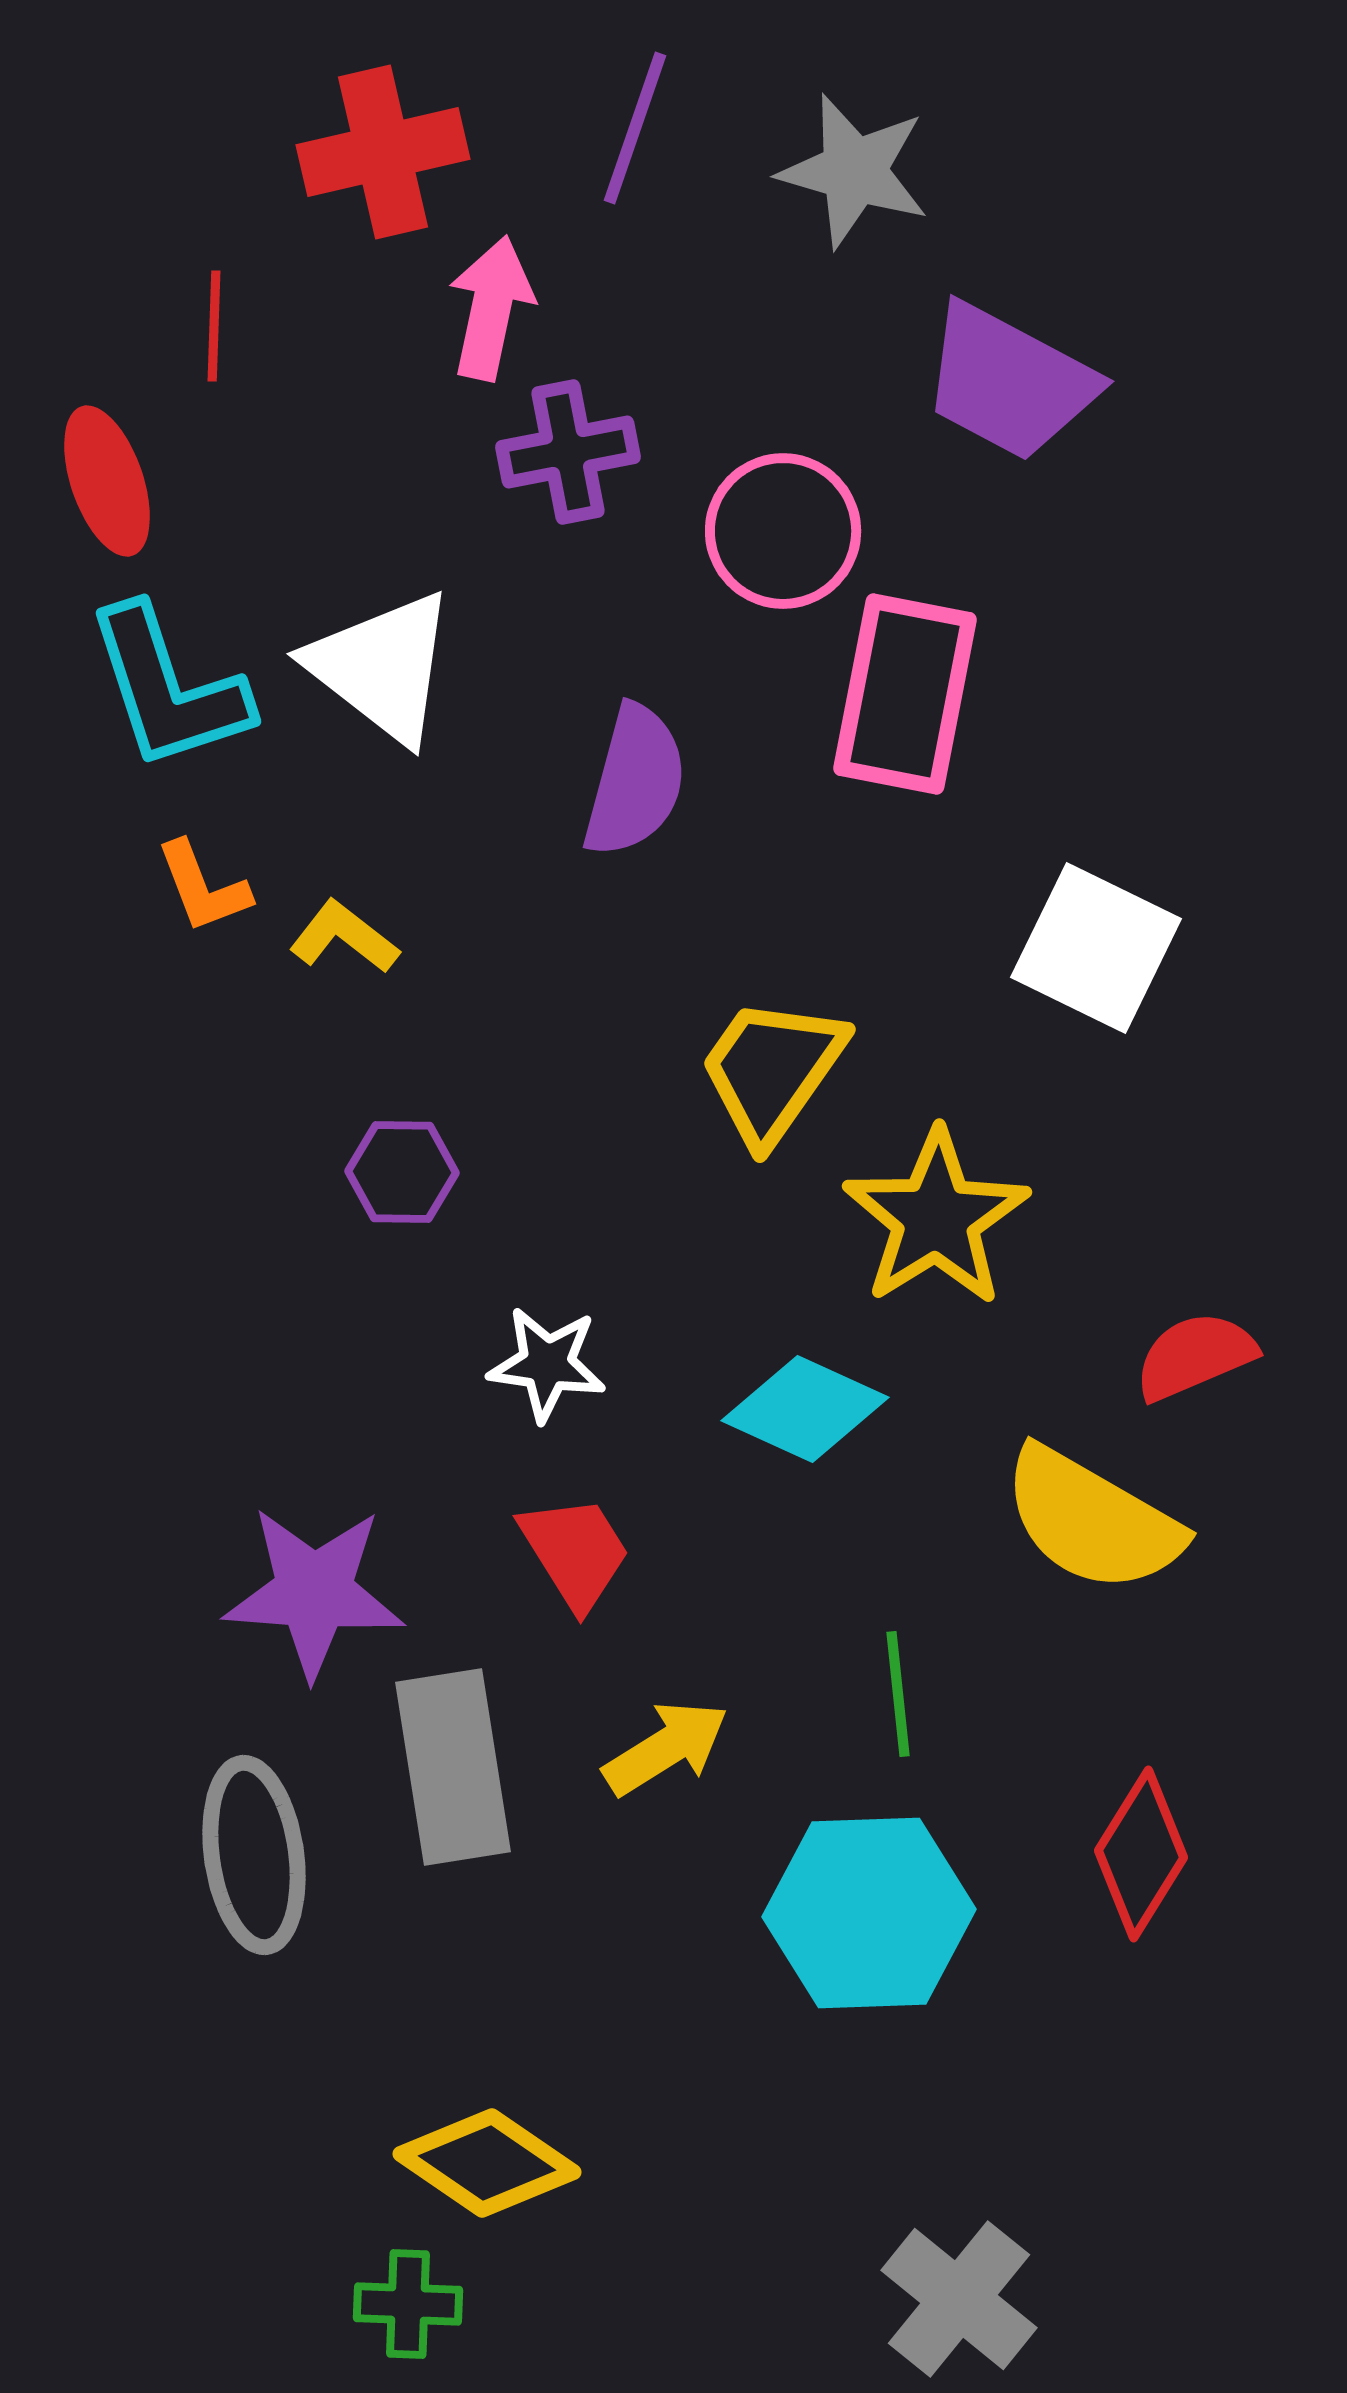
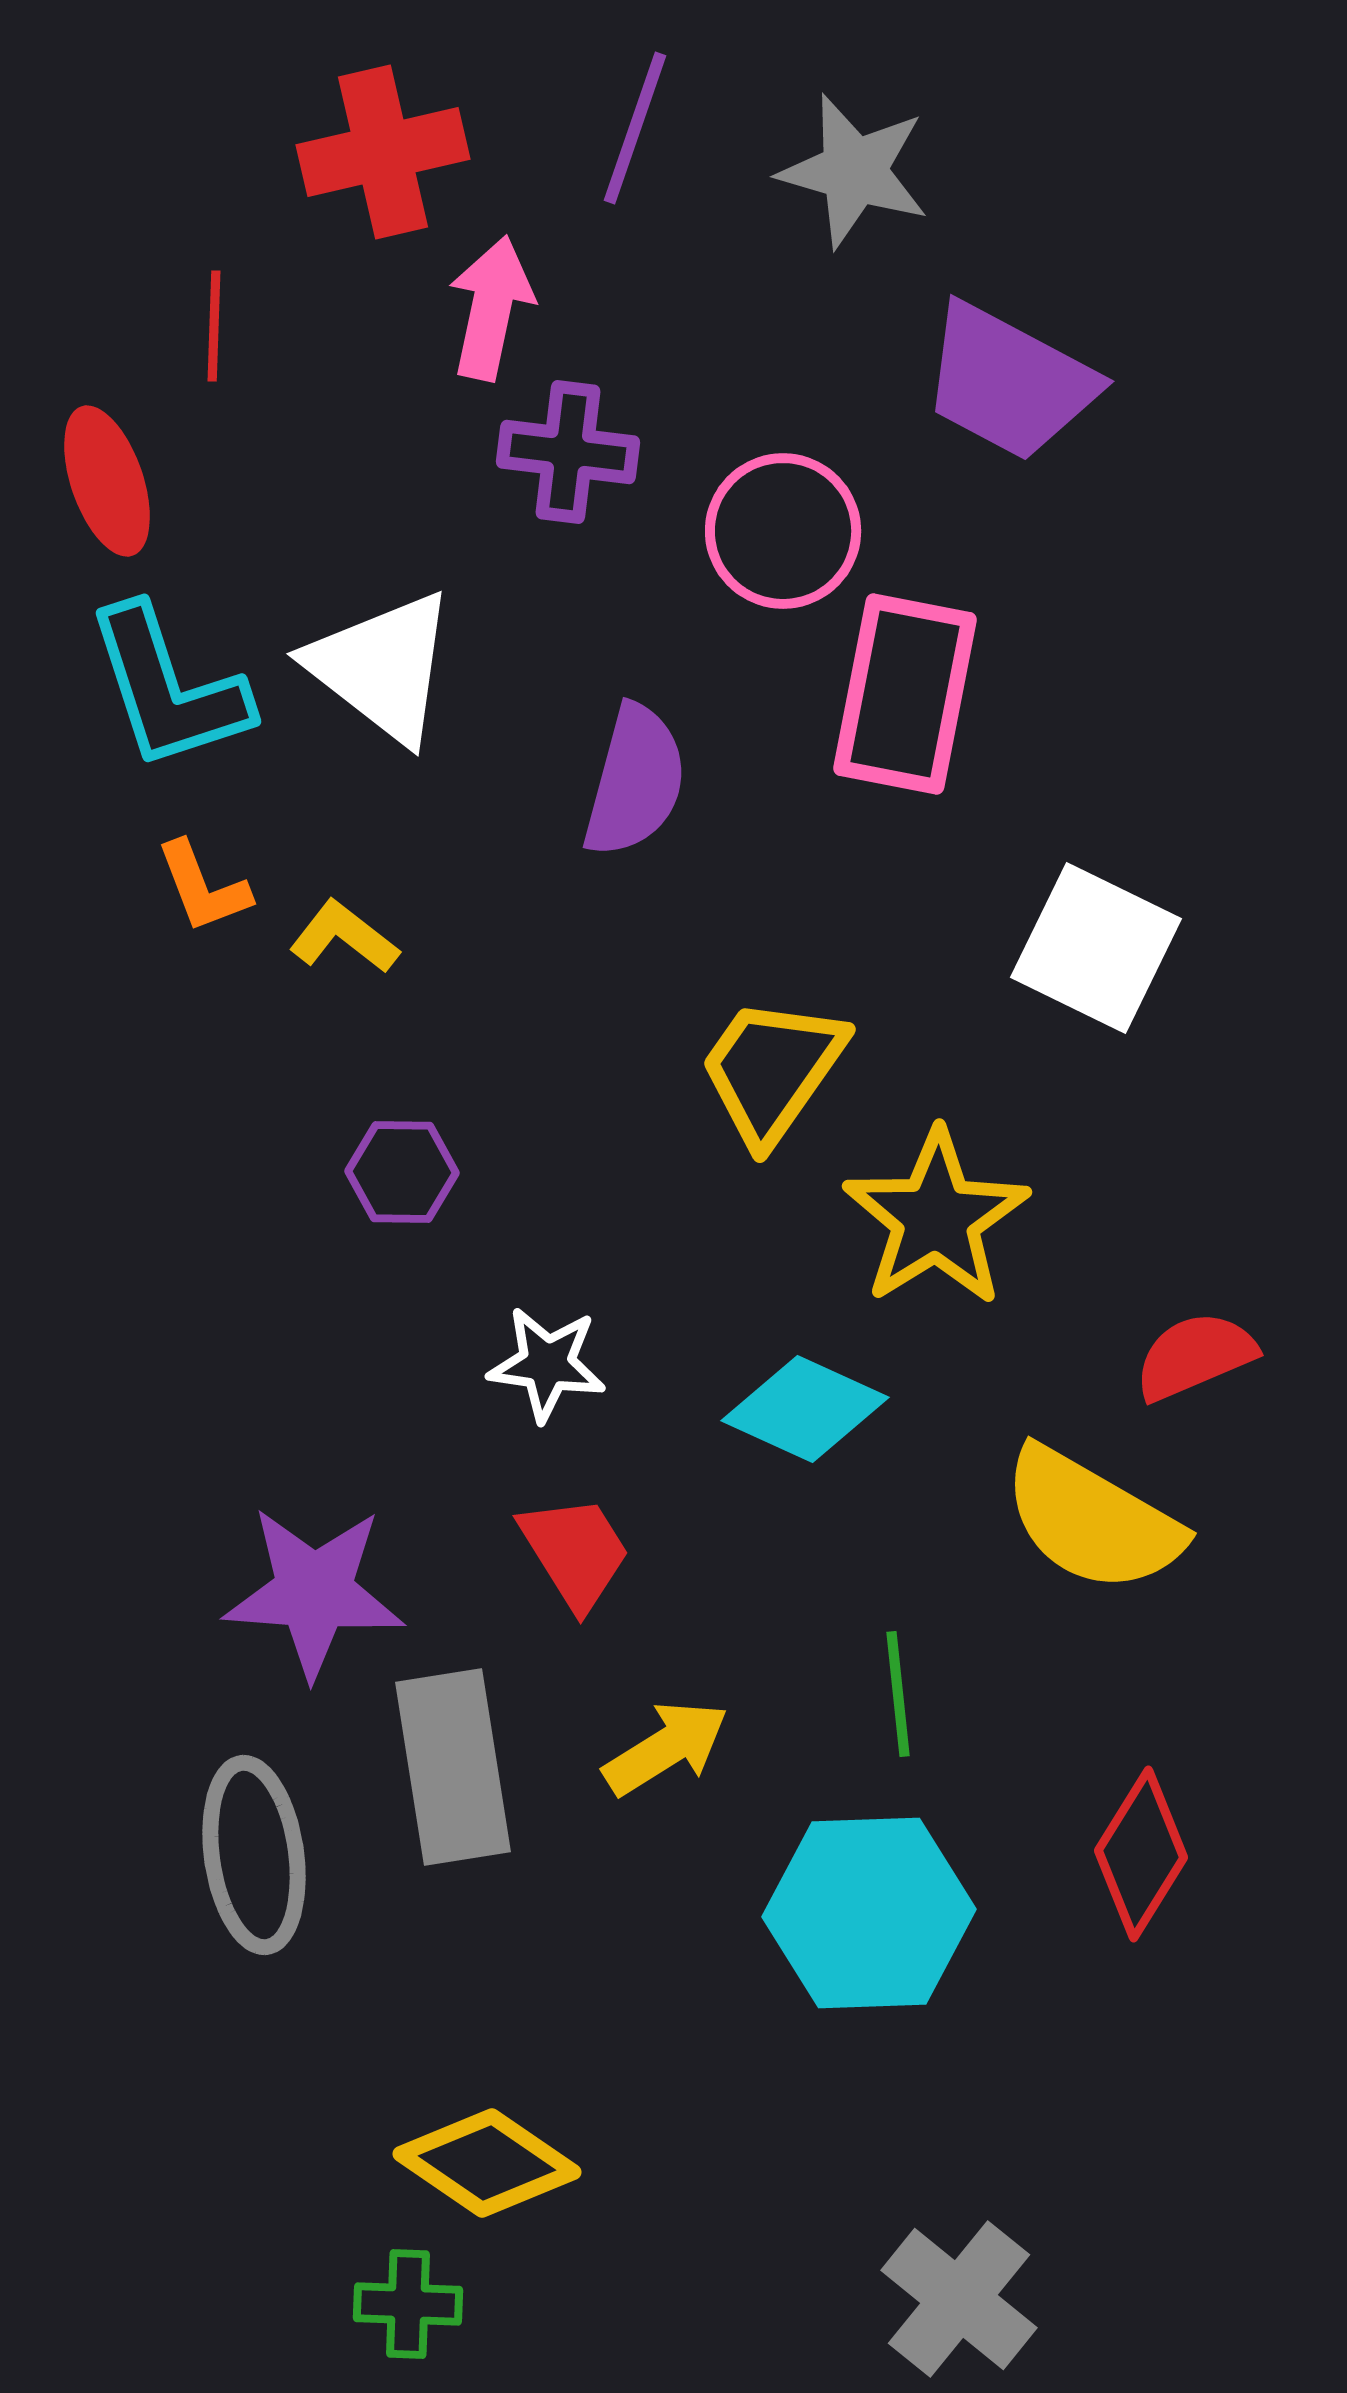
purple cross: rotated 18 degrees clockwise
